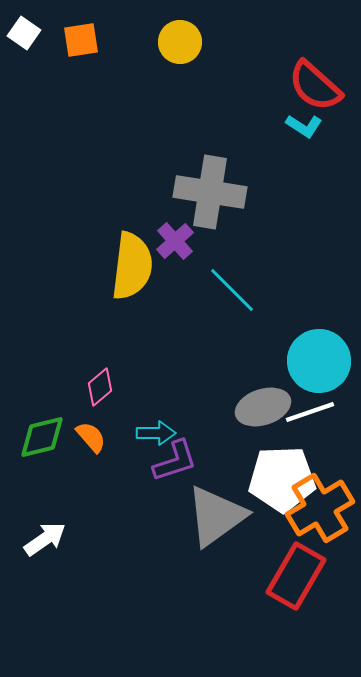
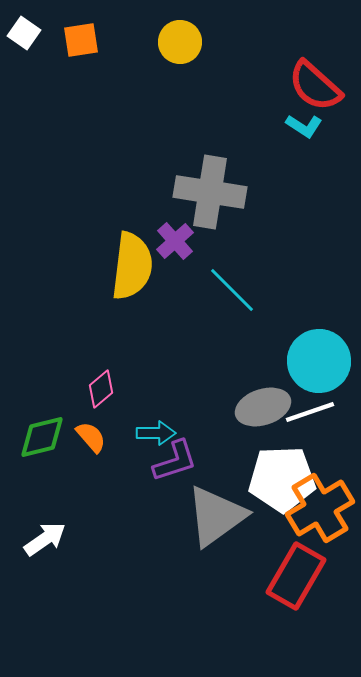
pink diamond: moved 1 px right, 2 px down
